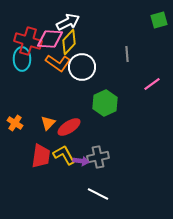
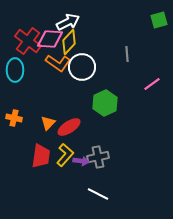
red cross: rotated 20 degrees clockwise
cyan ellipse: moved 7 px left, 11 px down
orange cross: moved 1 px left, 5 px up; rotated 21 degrees counterclockwise
yellow L-shape: moved 1 px right; rotated 70 degrees clockwise
